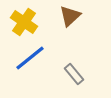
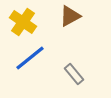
brown triangle: rotated 15 degrees clockwise
yellow cross: moved 1 px left
